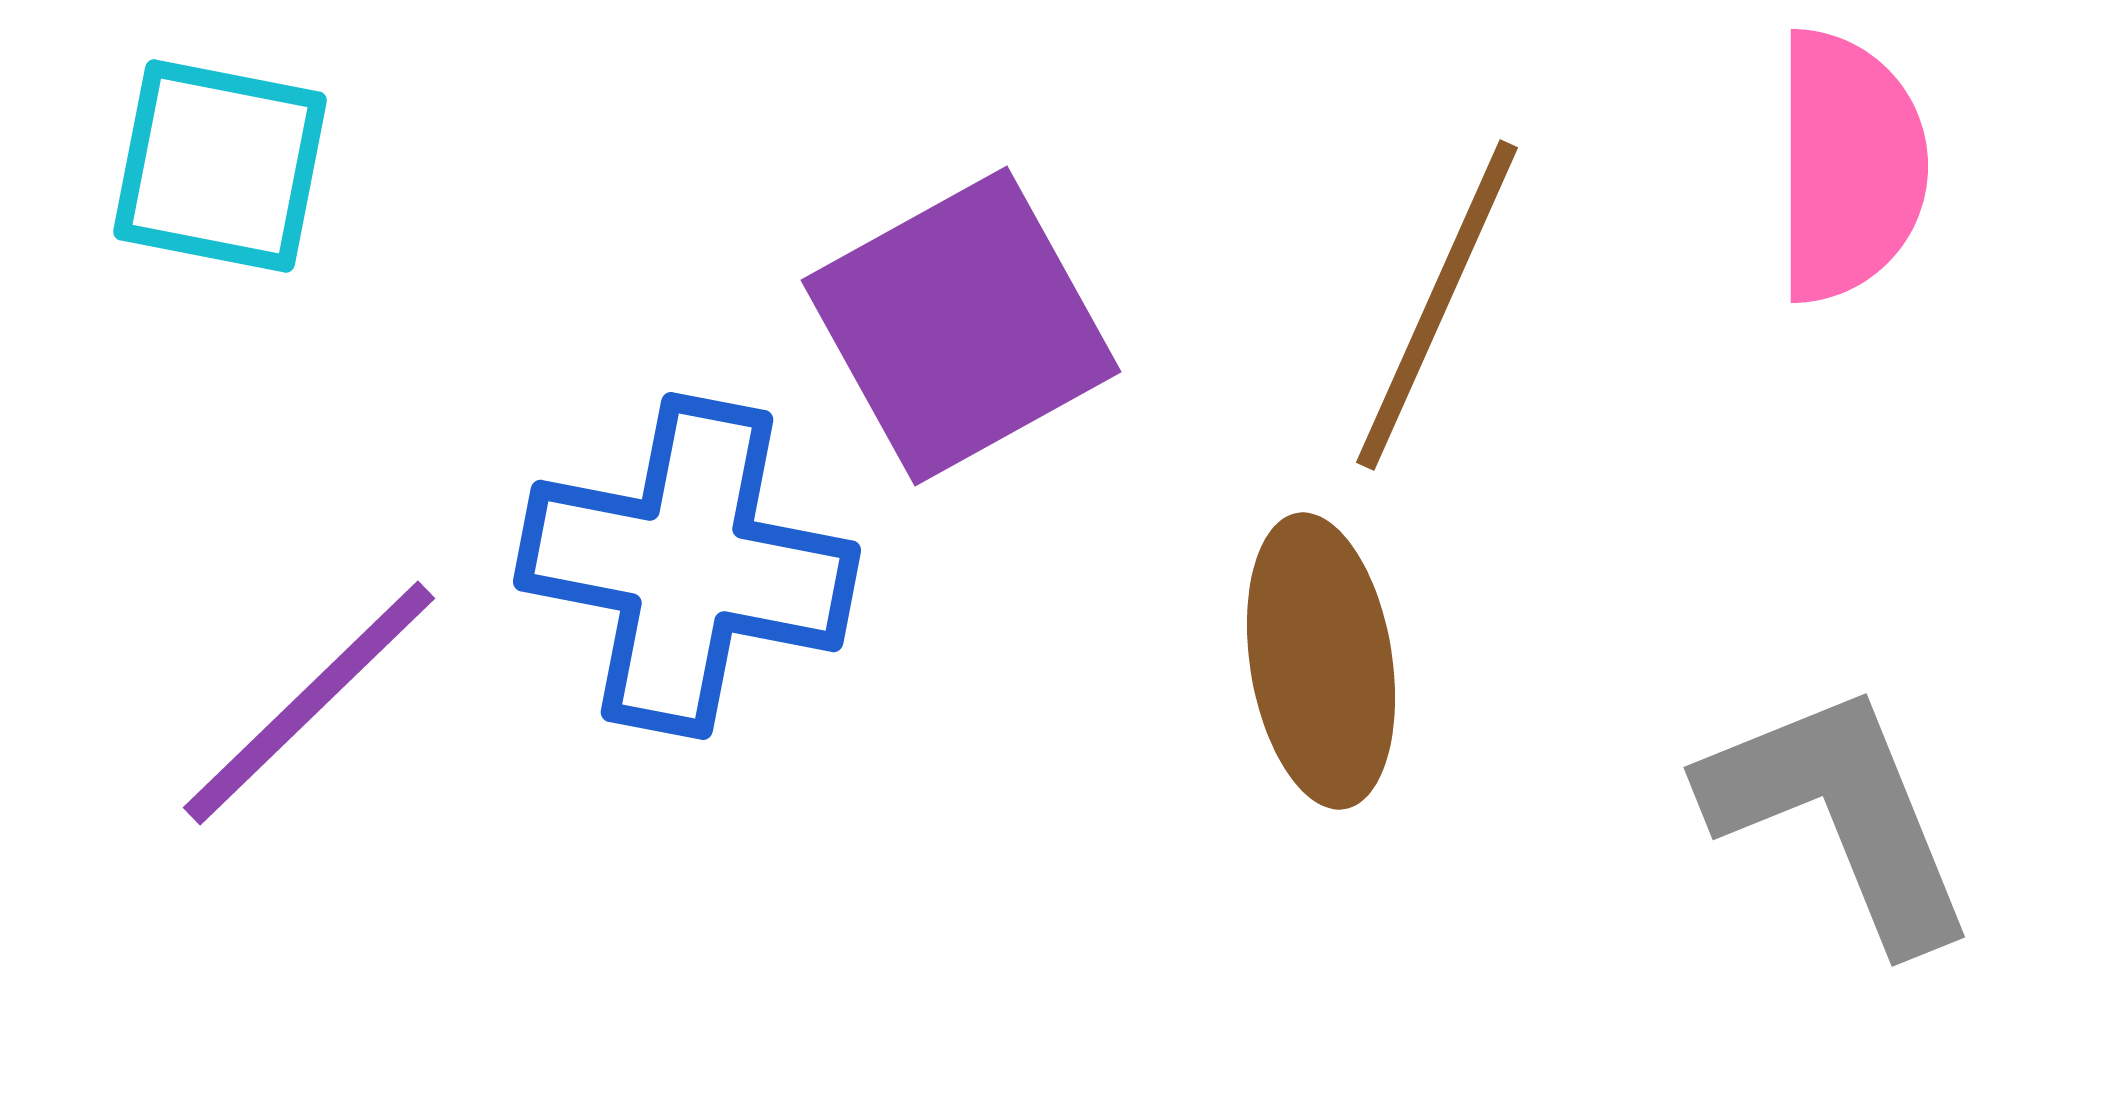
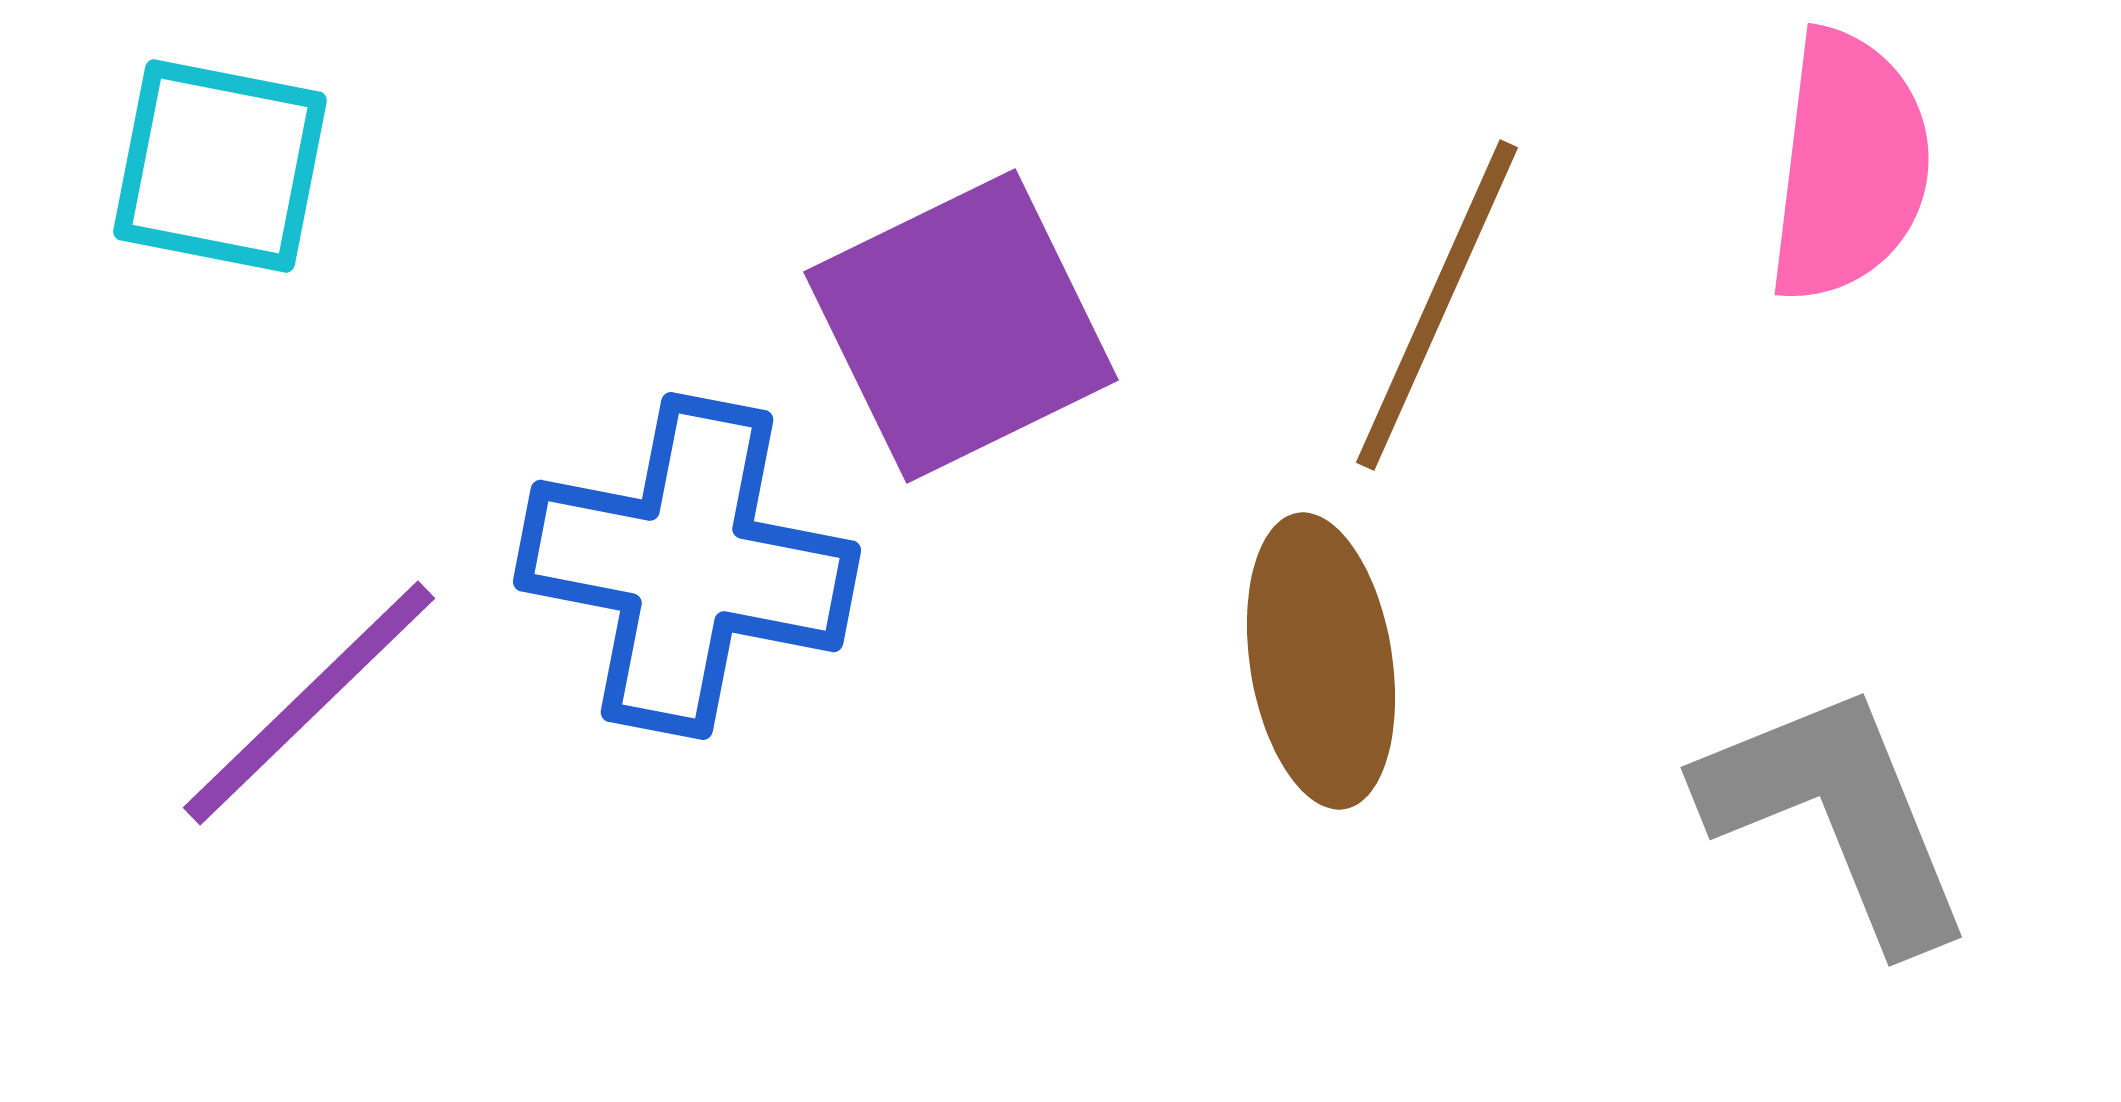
pink semicircle: rotated 7 degrees clockwise
purple square: rotated 3 degrees clockwise
gray L-shape: moved 3 px left
